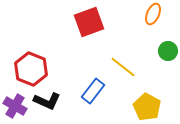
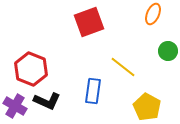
blue rectangle: rotated 30 degrees counterclockwise
